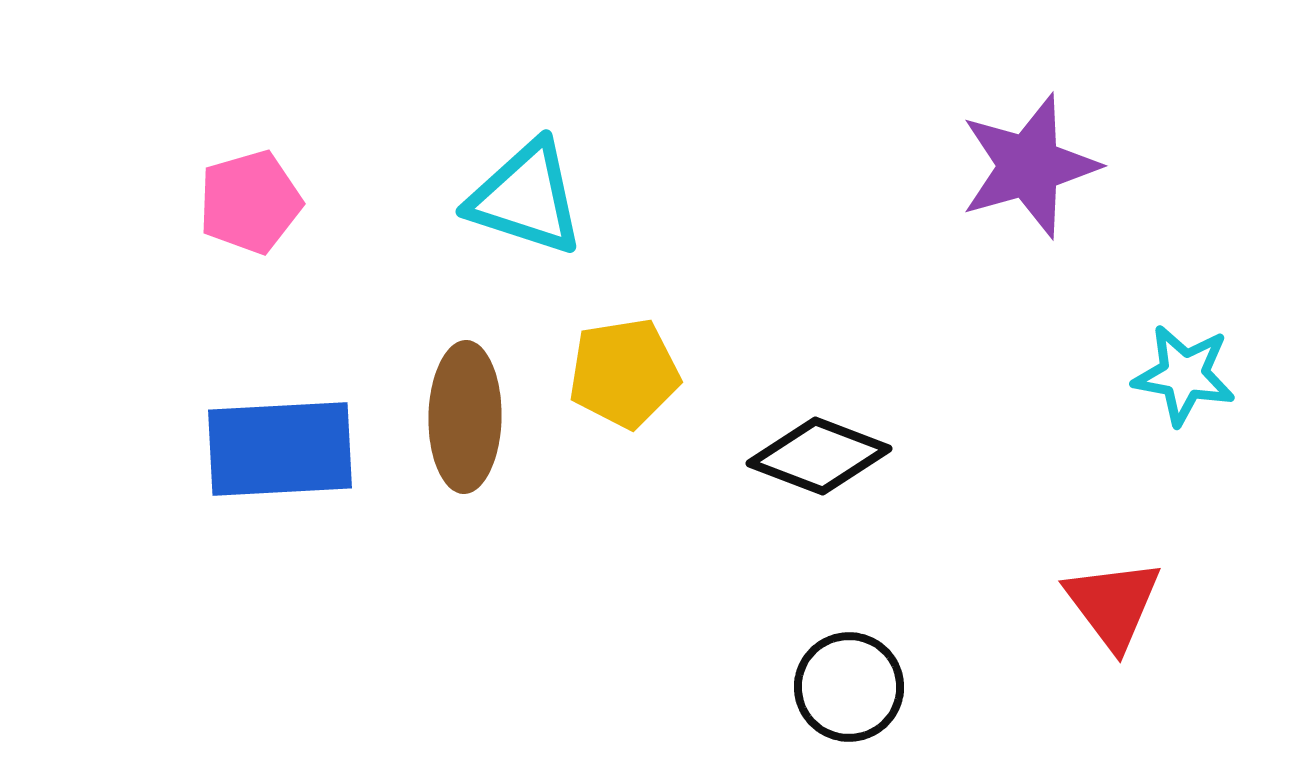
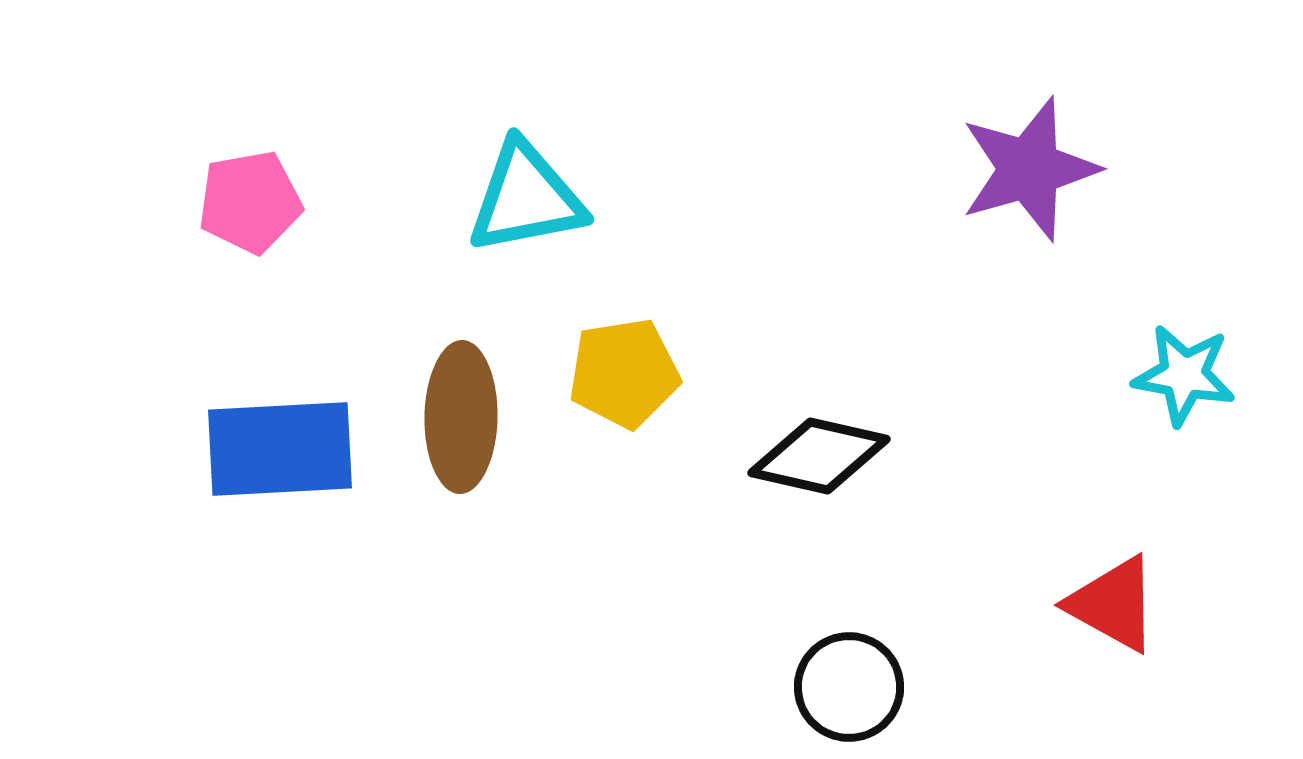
purple star: moved 3 px down
cyan triangle: rotated 29 degrees counterclockwise
pink pentagon: rotated 6 degrees clockwise
brown ellipse: moved 4 px left
black diamond: rotated 8 degrees counterclockwise
red triangle: rotated 24 degrees counterclockwise
